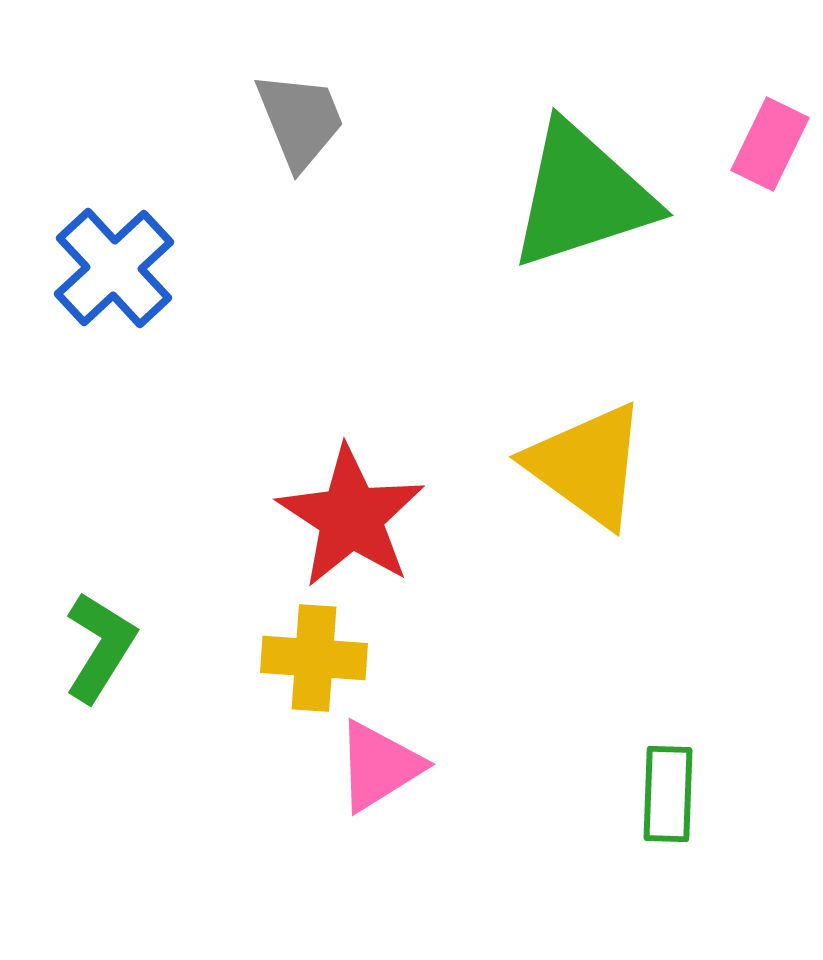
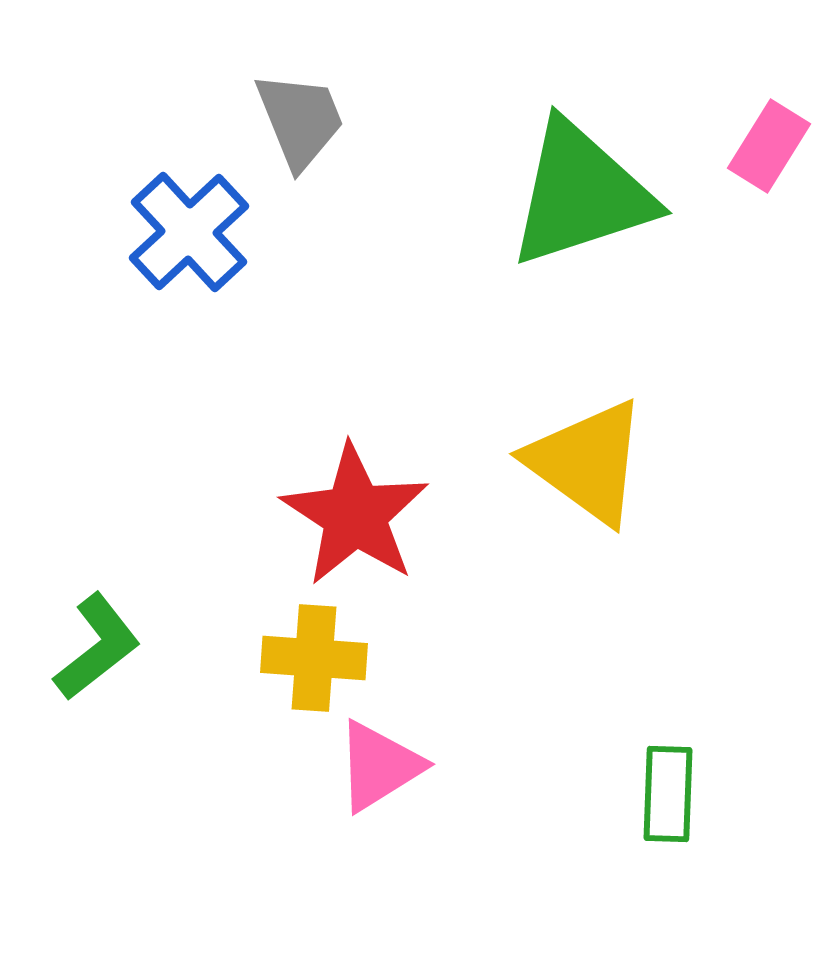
pink rectangle: moved 1 px left, 2 px down; rotated 6 degrees clockwise
green triangle: moved 1 px left, 2 px up
blue cross: moved 75 px right, 36 px up
yellow triangle: moved 3 px up
red star: moved 4 px right, 2 px up
green L-shape: moved 3 px left; rotated 20 degrees clockwise
